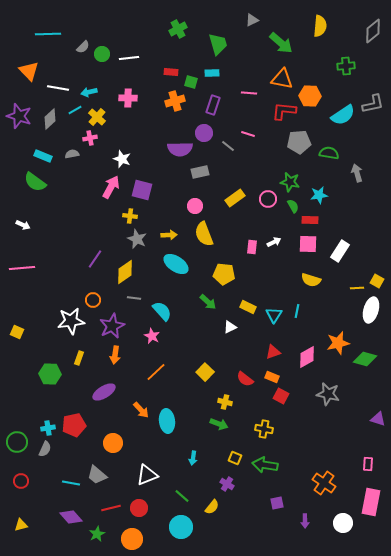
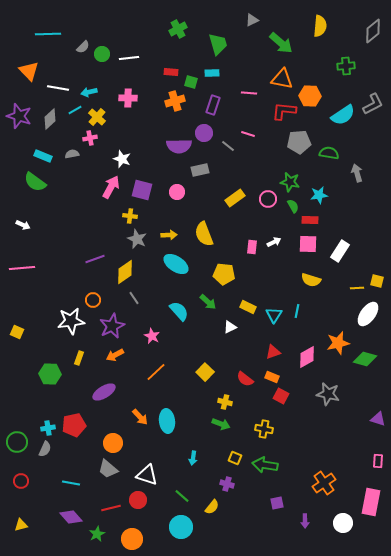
gray L-shape at (373, 104): rotated 15 degrees counterclockwise
purple semicircle at (180, 149): moved 1 px left, 3 px up
gray rectangle at (200, 172): moved 2 px up
pink circle at (195, 206): moved 18 px left, 14 px up
purple line at (95, 259): rotated 36 degrees clockwise
yellow square at (377, 281): rotated 16 degrees counterclockwise
gray line at (134, 298): rotated 48 degrees clockwise
white ellipse at (371, 310): moved 3 px left, 4 px down; rotated 20 degrees clockwise
cyan semicircle at (162, 311): moved 17 px right
orange arrow at (115, 355): rotated 54 degrees clockwise
orange arrow at (141, 410): moved 1 px left, 7 px down
green arrow at (219, 424): moved 2 px right
pink rectangle at (368, 464): moved 10 px right, 3 px up
gray trapezoid at (97, 475): moved 11 px right, 6 px up
white triangle at (147, 475): rotated 40 degrees clockwise
orange cross at (324, 483): rotated 20 degrees clockwise
purple cross at (227, 484): rotated 16 degrees counterclockwise
red circle at (139, 508): moved 1 px left, 8 px up
